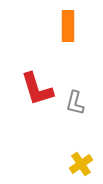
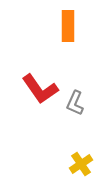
red L-shape: moved 3 px right; rotated 18 degrees counterclockwise
gray L-shape: rotated 10 degrees clockwise
